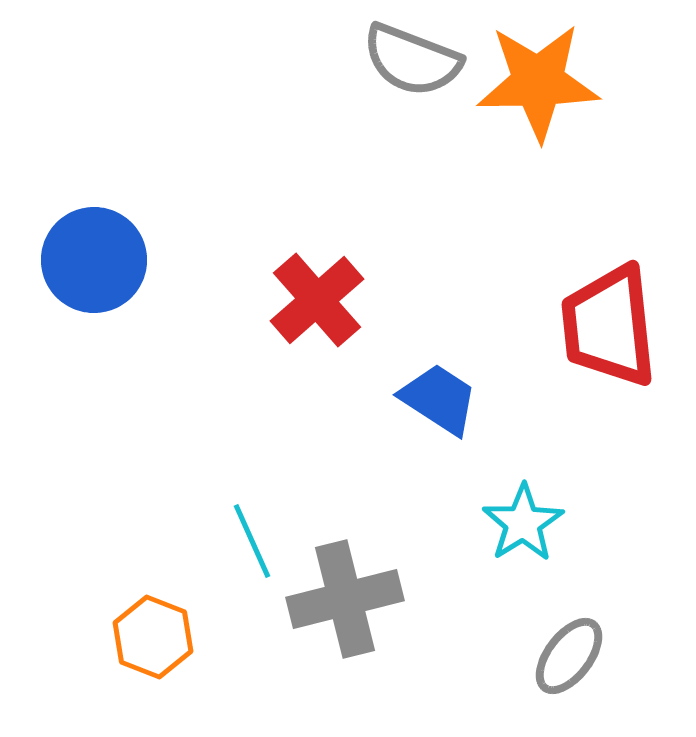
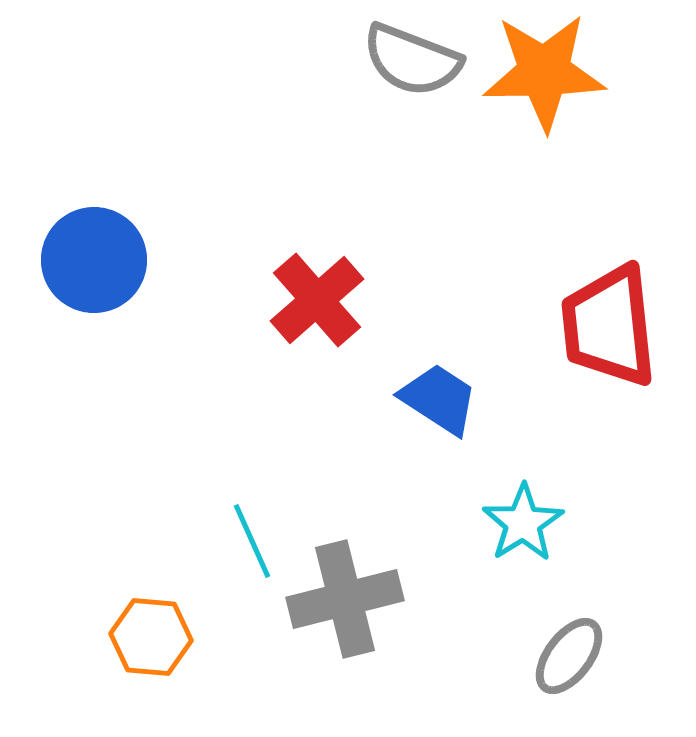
orange star: moved 6 px right, 10 px up
orange hexagon: moved 2 px left; rotated 16 degrees counterclockwise
